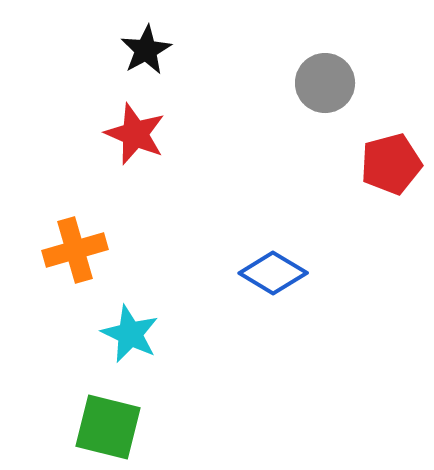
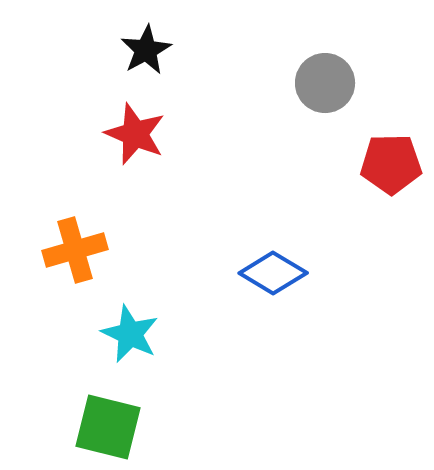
red pentagon: rotated 14 degrees clockwise
